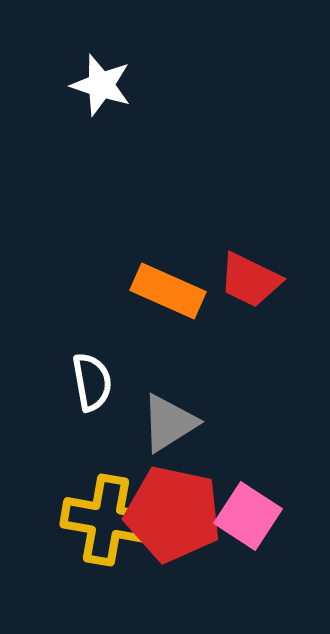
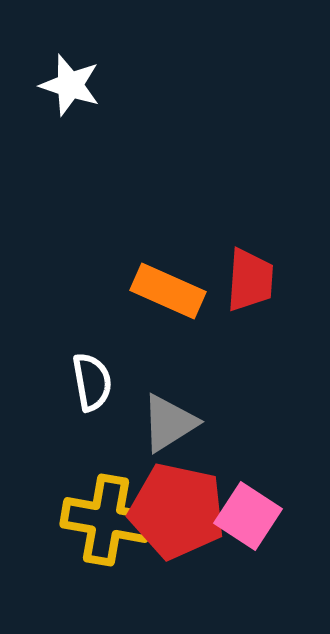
white star: moved 31 px left
red trapezoid: rotated 112 degrees counterclockwise
red pentagon: moved 4 px right, 3 px up
